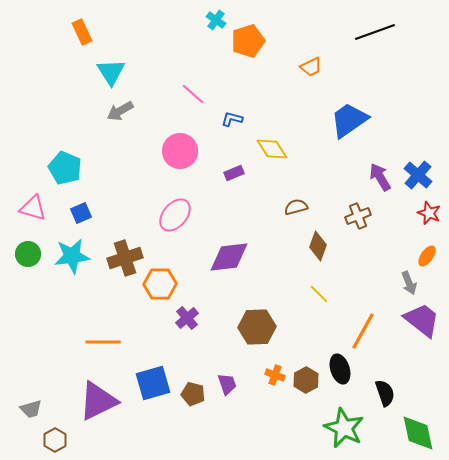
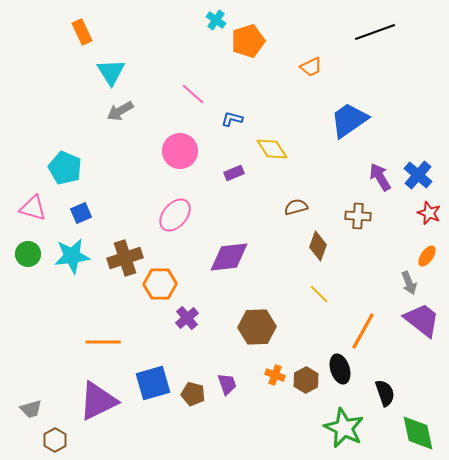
brown cross at (358, 216): rotated 25 degrees clockwise
